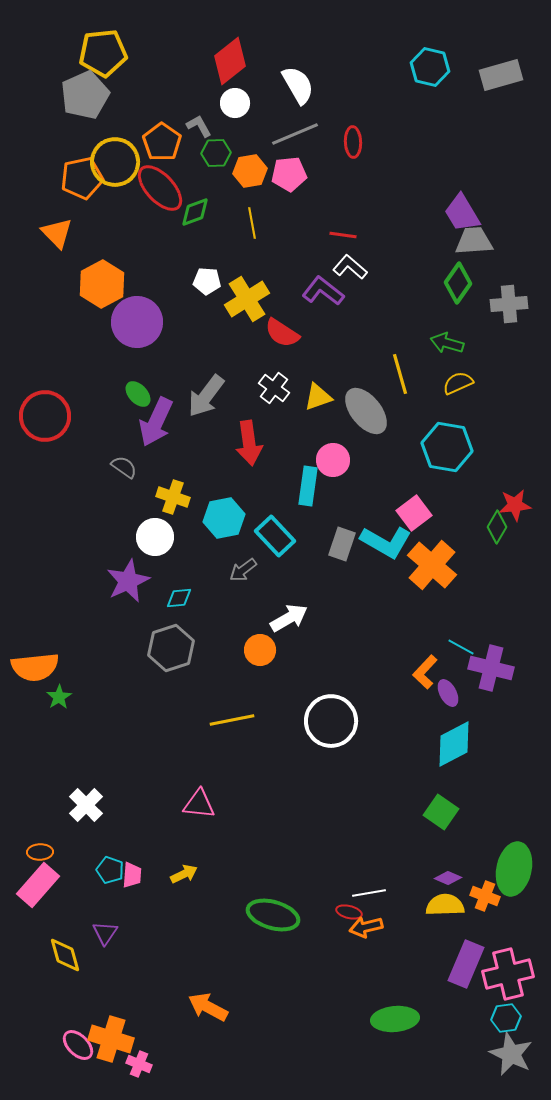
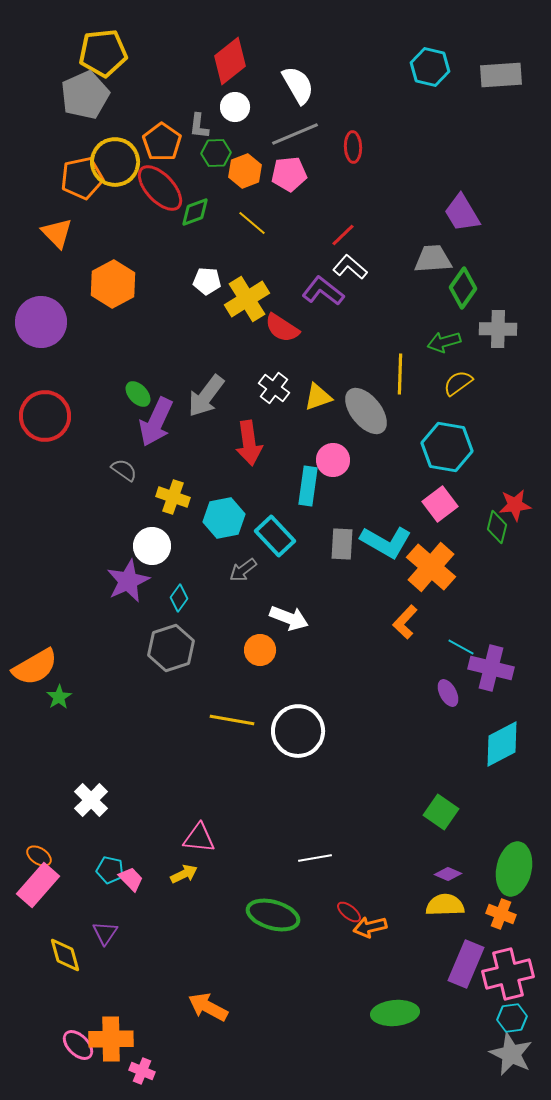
gray rectangle at (501, 75): rotated 12 degrees clockwise
white circle at (235, 103): moved 4 px down
gray L-shape at (199, 126): rotated 144 degrees counterclockwise
red ellipse at (353, 142): moved 5 px down
orange hexagon at (250, 171): moved 5 px left; rotated 12 degrees counterclockwise
yellow line at (252, 223): rotated 40 degrees counterclockwise
red line at (343, 235): rotated 52 degrees counterclockwise
gray trapezoid at (474, 241): moved 41 px left, 18 px down
green diamond at (458, 283): moved 5 px right, 5 px down
orange hexagon at (102, 284): moved 11 px right
gray cross at (509, 304): moved 11 px left, 25 px down; rotated 6 degrees clockwise
purple circle at (137, 322): moved 96 px left
red semicircle at (282, 333): moved 5 px up
green arrow at (447, 343): moved 3 px left, 1 px up; rotated 32 degrees counterclockwise
yellow line at (400, 374): rotated 18 degrees clockwise
yellow semicircle at (458, 383): rotated 12 degrees counterclockwise
gray semicircle at (124, 467): moved 3 px down
pink square at (414, 513): moved 26 px right, 9 px up
green diamond at (497, 527): rotated 16 degrees counterclockwise
white circle at (155, 537): moved 3 px left, 9 px down
gray rectangle at (342, 544): rotated 16 degrees counterclockwise
orange cross at (432, 565): moved 1 px left, 2 px down
cyan diamond at (179, 598): rotated 48 degrees counterclockwise
white arrow at (289, 618): rotated 51 degrees clockwise
orange semicircle at (35, 667): rotated 24 degrees counterclockwise
orange L-shape at (425, 672): moved 20 px left, 50 px up
yellow line at (232, 720): rotated 21 degrees clockwise
white circle at (331, 721): moved 33 px left, 10 px down
cyan diamond at (454, 744): moved 48 px right
pink triangle at (199, 804): moved 34 px down
white cross at (86, 805): moved 5 px right, 5 px up
orange ellipse at (40, 852): moved 1 px left, 4 px down; rotated 35 degrees clockwise
cyan pentagon at (110, 870): rotated 8 degrees counterclockwise
pink trapezoid at (132, 875): moved 1 px left, 4 px down; rotated 48 degrees counterclockwise
purple diamond at (448, 878): moved 4 px up
white line at (369, 893): moved 54 px left, 35 px up
orange cross at (485, 896): moved 16 px right, 18 px down
red ellipse at (349, 912): rotated 25 degrees clockwise
orange arrow at (366, 927): moved 4 px right
cyan hexagon at (506, 1018): moved 6 px right
green ellipse at (395, 1019): moved 6 px up
orange cross at (111, 1039): rotated 18 degrees counterclockwise
pink cross at (139, 1064): moved 3 px right, 7 px down
